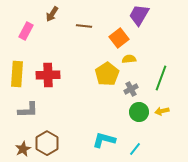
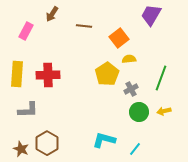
purple trapezoid: moved 12 px right
yellow arrow: moved 2 px right
brown star: moved 2 px left; rotated 21 degrees counterclockwise
